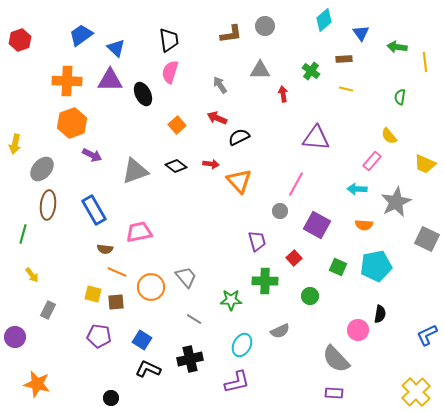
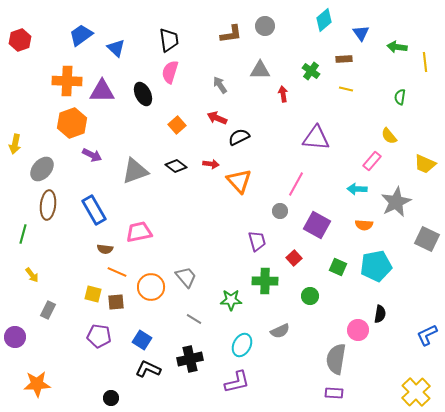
purple triangle at (110, 80): moved 8 px left, 11 px down
gray semicircle at (336, 359): rotated 52 degrees clockwise
orange star at (37, 384): rotated 16 degrees counterclockwise
